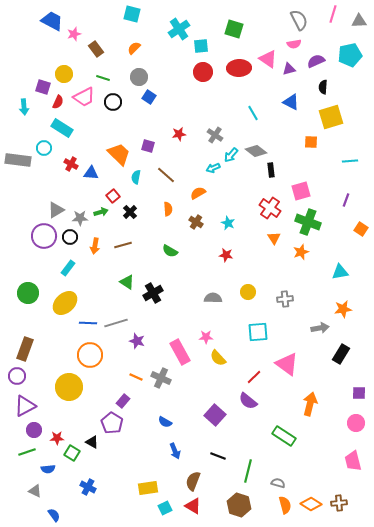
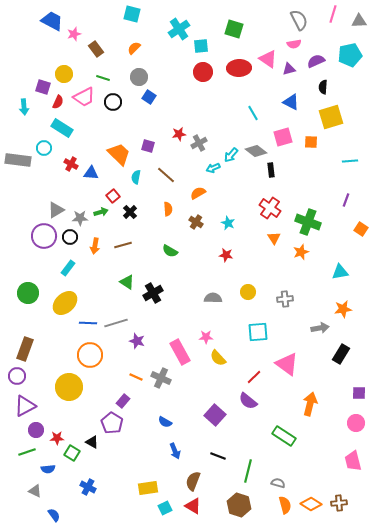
gray cross at (215, 135): moved 16 px left, 8 px down; rotated 28 degrees clockwise
pink square at (301, 191): moved 18 px left, 54 px up
purple circle at (34, 430): moved 2 px right
